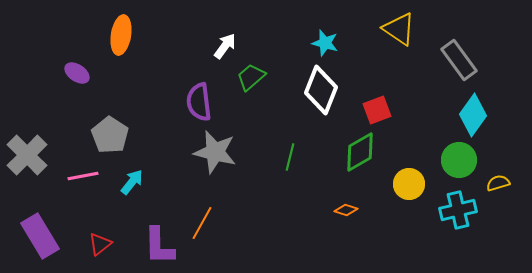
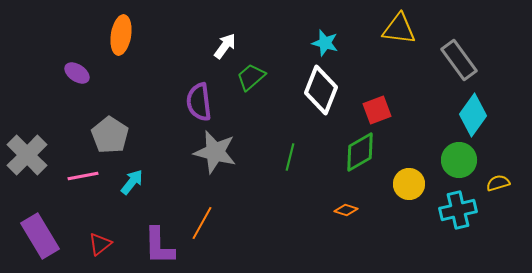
yellow triangle: rotated 27 degrees counterclockwise
